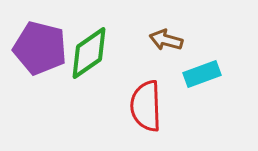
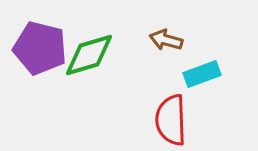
green diamond: moved 2 px down; rotated 18 degrees clockwise
red semicircle: moved 25 px right, 14 px down
